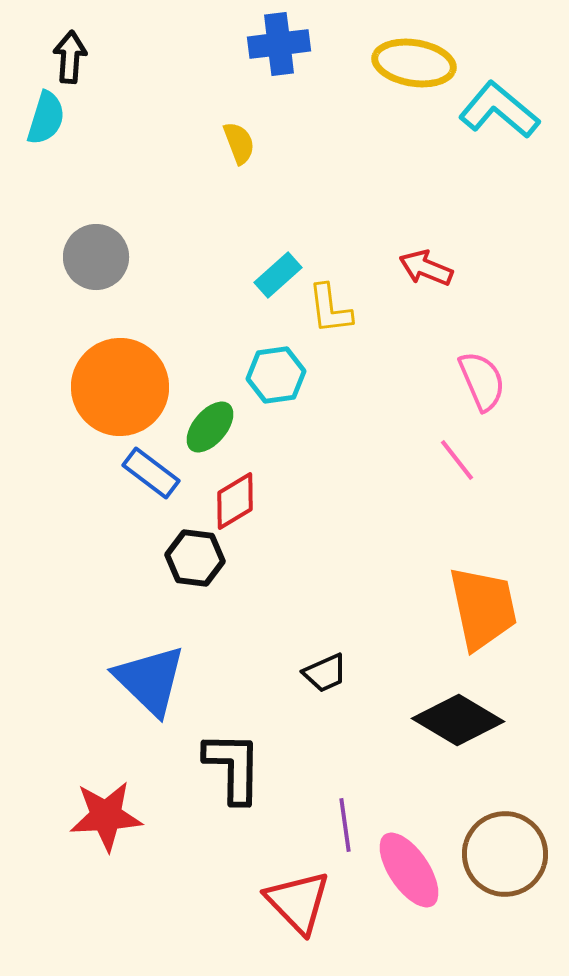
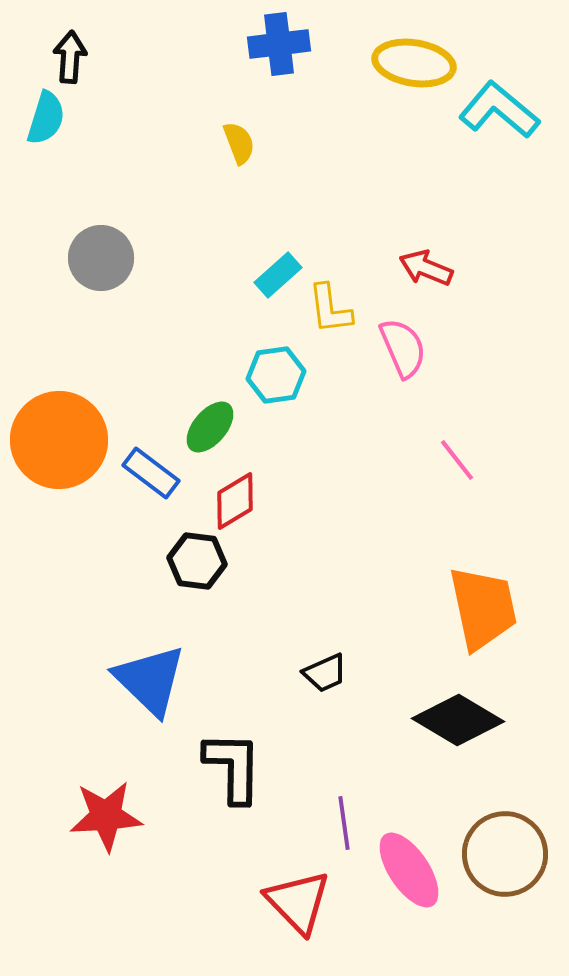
gray circle: moved 5 px right, 1 px down
pink semicircle: moved 79 px left, 33 px up
orange circle: moved 61 px left, 53 px down
black hexagon: moved 2 px right, 3 px down
purple line: moved 1 px left, 2 px up
